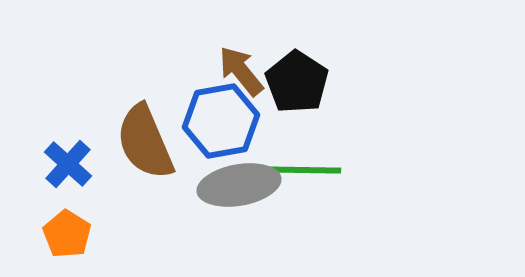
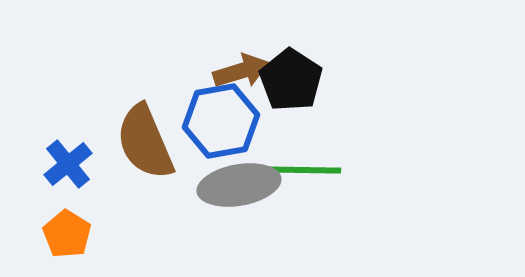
brown arrow: rotated 112 degrees clockwise
black pentagon: moved 6 px left, 2 px up
blue cross: rotated 9 degrees clockwise
